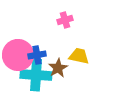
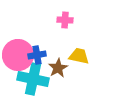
pink cross: rotated 21 degrees clockwise
cyan cross: moved 3 px left, 4 px down; rotated 8 degrees clockwise
